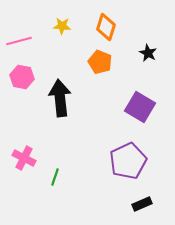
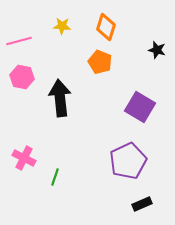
black star: moved 9 px right, 3 px up; rotated 12 degrees counterclockwise
